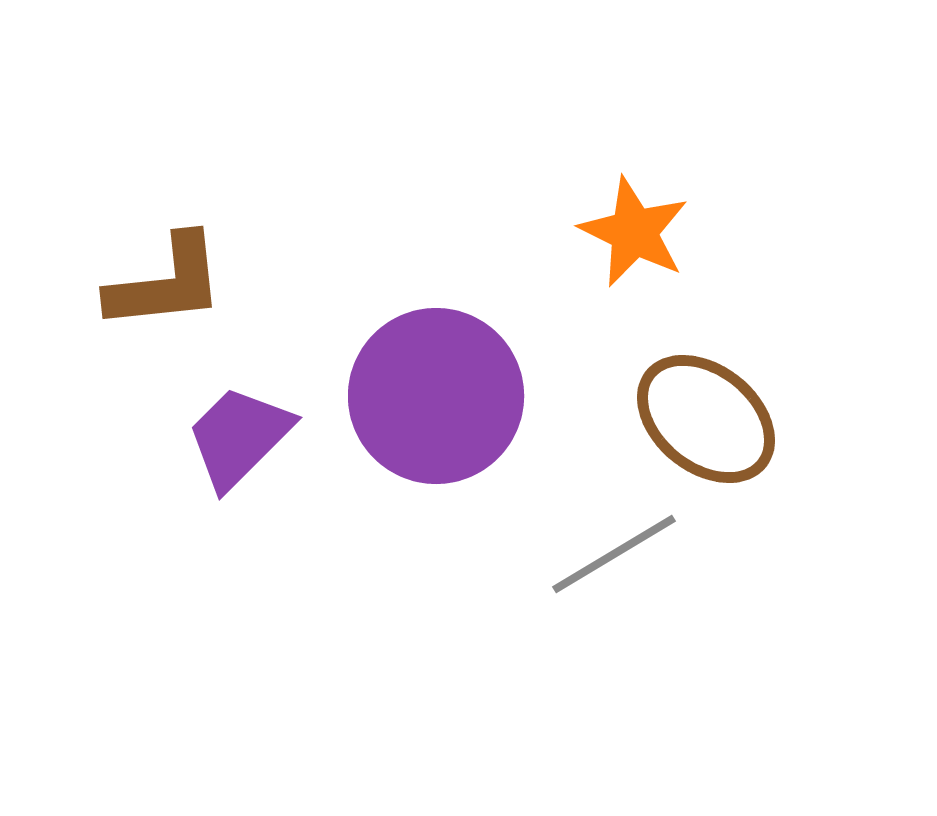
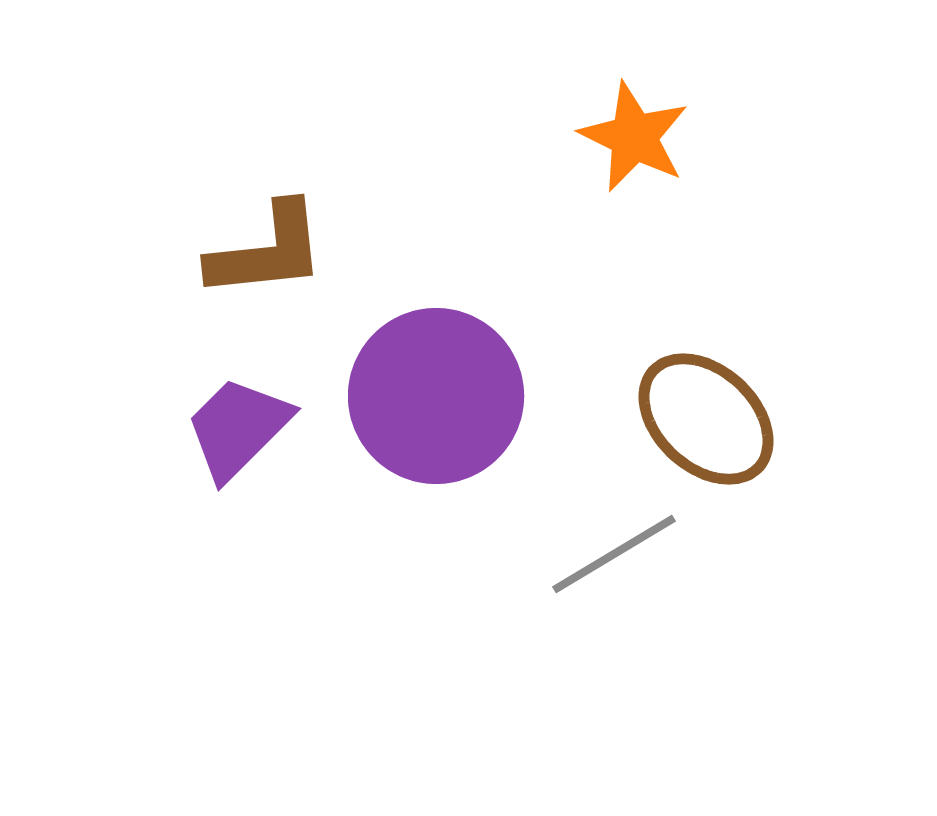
orange star: moved 95 px up
brown L-shape: moved 101 px right, 32 px up
brown ellipse: rotated 4 degrees clockwise
purple trapezoid: moved 1 px left, 9 px up
